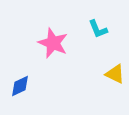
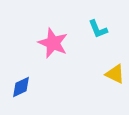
blue diamond: moved 1 px right, 1 px down
